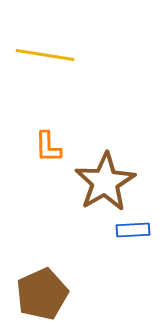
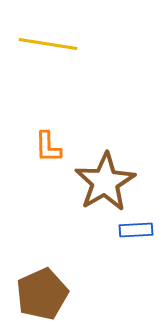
yellow line: moved 3 px right, 11 px up
blue rectangle: moved 3 px right
